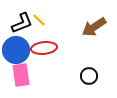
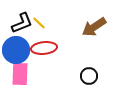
yellow line: moved 3 px down
pink rectangle: moved 1 px left, 1 px up; rotated 10 degrees clockwise
